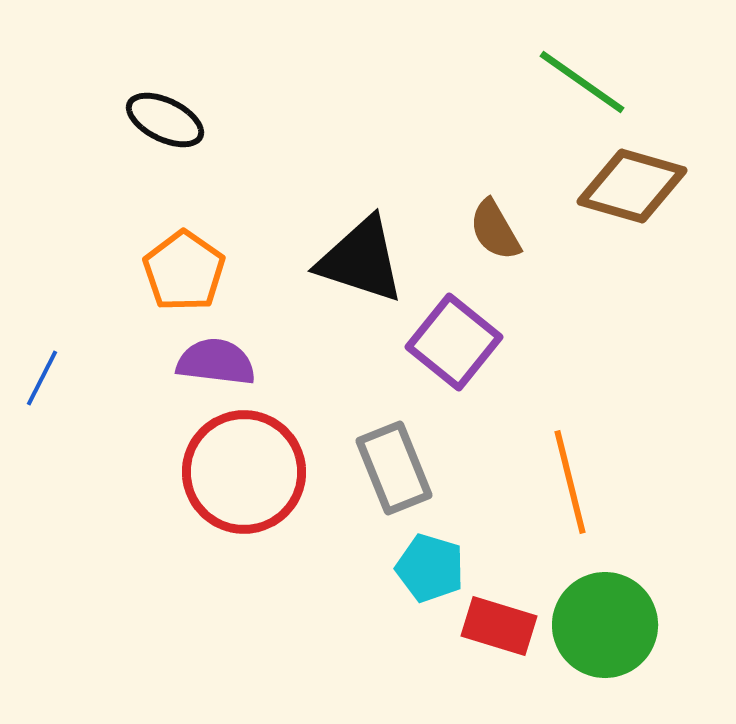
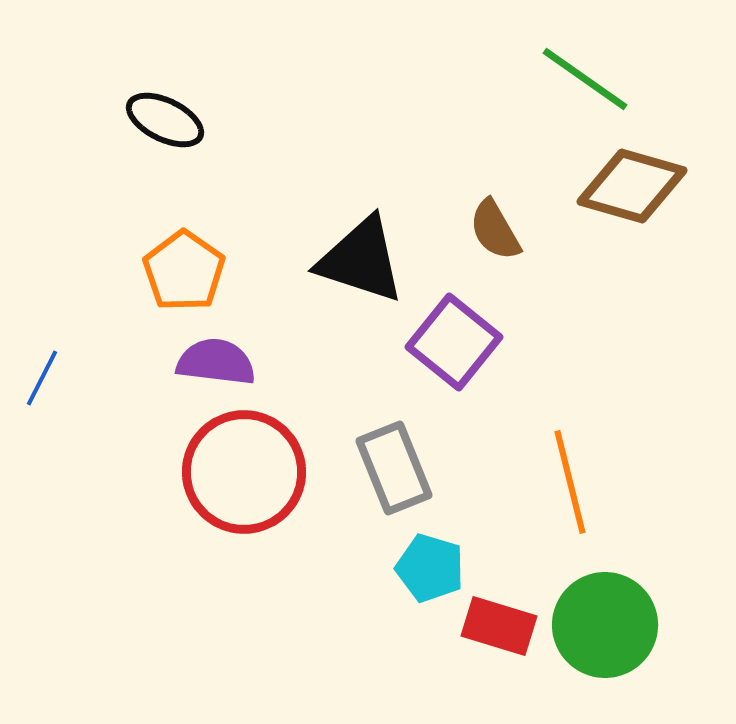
green line: moved 3 px right, 3 px up
